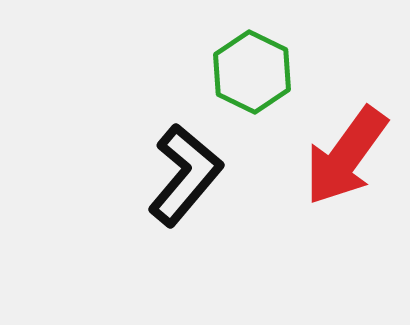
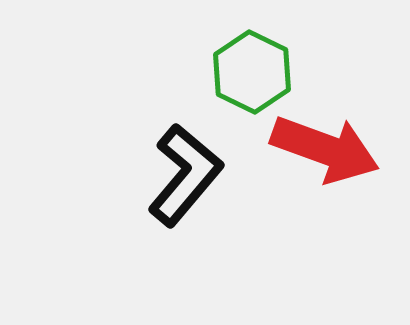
red arrow: moved 21 px left, 7 px up; rotated 106 degrees counterclockwise
